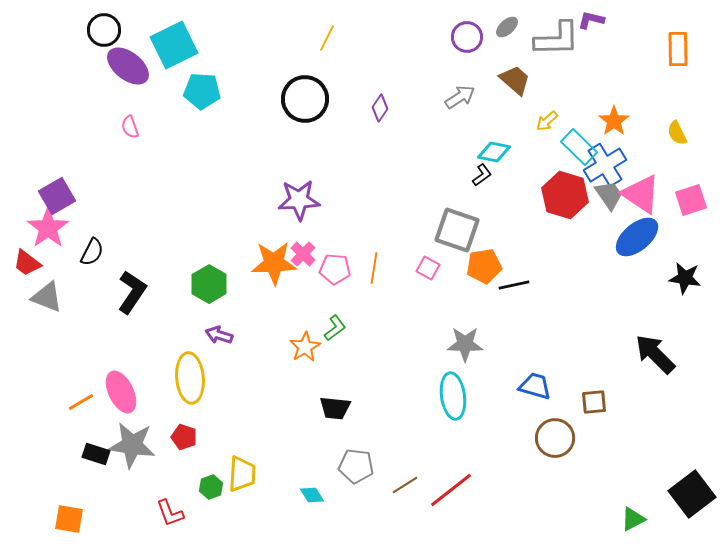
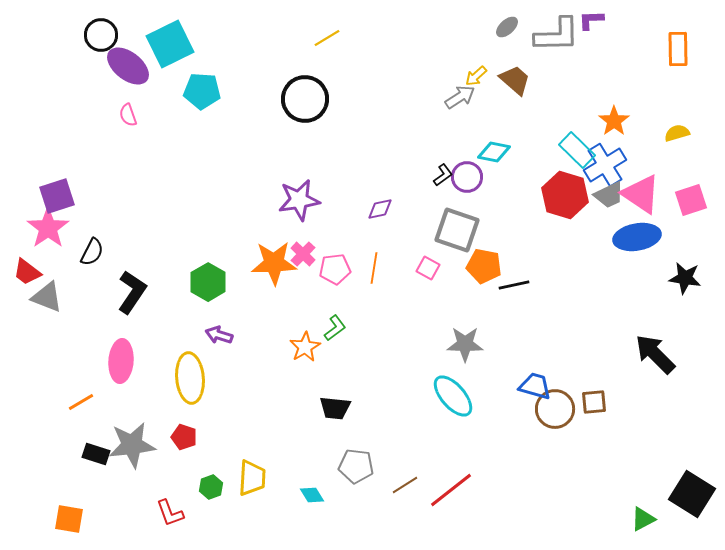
purple L-shape at (591, 20): rotated 16 degrees counterclockwise
black circle at (104, 30): moved 3 px left, 5 px down
purple circle at (467, 37): moved 140 px down
yellow line at (327, 38): rotated 32 degrees clockwise
gray L-shape at (557, 39): moved 4 px up
cyan square at (174, 45): moved 4 px left, 1 px up
purple diamond at (380, 108): moved 101 px down; rotated 44 degrees clockwise
yellow arrow at (547, 121): moved 71 px left, 45 px up
pink semicircle at (130, 127): moved 2 px left, 12 px up
yellow semicircle at (677, 133): rotated 100 degrees clockwise
cyan rectangle at (579, 147): moved 2 px left, 3 px down
black L-shape at (482, 175): moved 39 px left
gray trapezoid at (609, 195): rotated 100 degrees clockwise
purple square at (57, 196): rotated 12 degrees clockwise
purple star at (299, 200): rotated 6 degrees counterclockwise
blue ellipse at (637, 237): rotated 30 degrees clockwise
red trapezoid at (27, 263): moved 9 px down
orange pentagon at (484, 266): rotated 20 degrees clockwise
pink pentagon at (335, 269): rotated 12 degrees counterclockwise
green hexagon at (209, 284): moved 1 px left, 2 px up
pink ellipse at (121, 392): moved 31 px up; rotated 30 degrees clockwise
cyan ellipse at (453, 396): rotated 33 degrees counterclockwise
brown circle at (555, 438): moved 29 px up
gray star at (132, 445): rotated 15 degrees counterclockwise
yellow trapezoid at (242, 474): moved 10 px right, 4 px down
black square at (692, 494): rotated 21 degrees counterclockwise
green triangle at (633, 519): moved 10 px right
